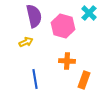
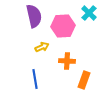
pink hexagon: rotated 20 degrees counterclockwise
yellow arrow: moved 16 px right, 5 px down
